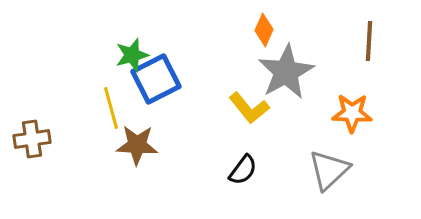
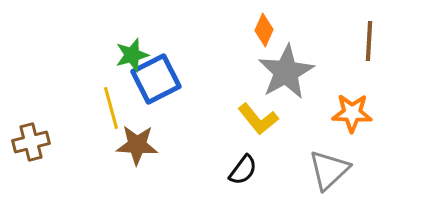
yellow L-shape: moved 9 px right, 11 px down
brown cross: moved 1 px left, 3 px down; rotated 6 degrees counterclockwise
